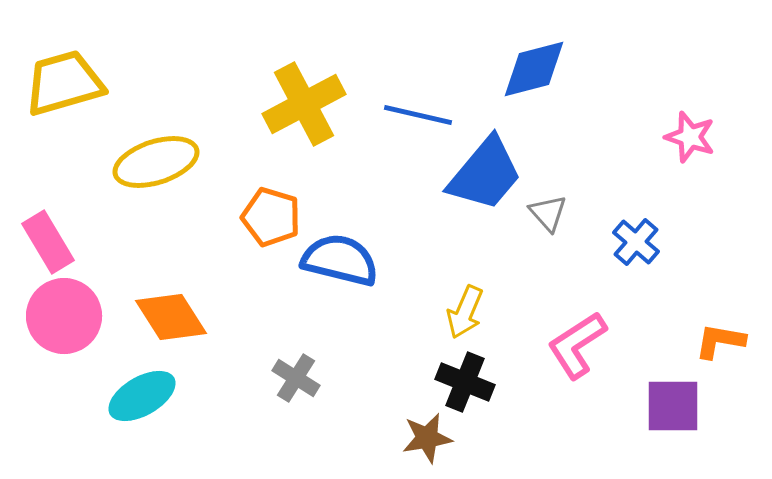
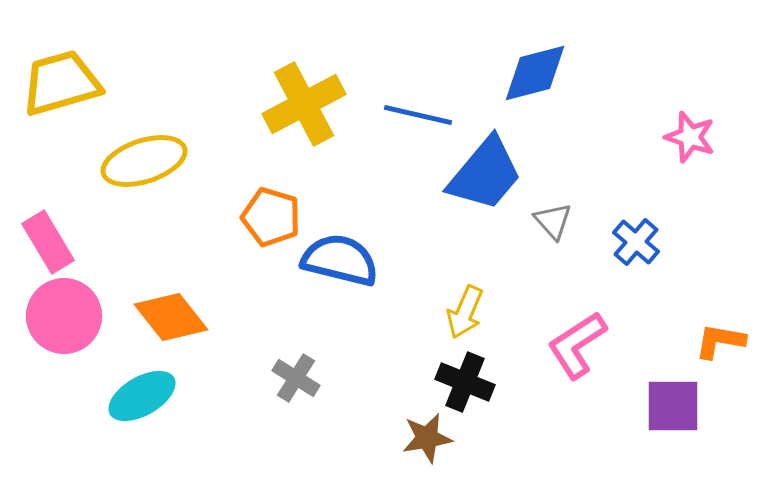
blue diamond: moved 1 px right, 4 px down
yellow trapezoid: moved 3 px left
yellow ellipse: moved 12 px left, 1 px up
gray triangle: moved 5 px right, 8 px down
orange diamond: rotated 6 degrees counterclockwise
